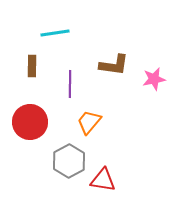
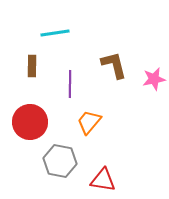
brown L-shape: rotated 112 degrees counterclockwise
gray hexagon: moved 9 px left; rotated 20 degrees counterclockwise
